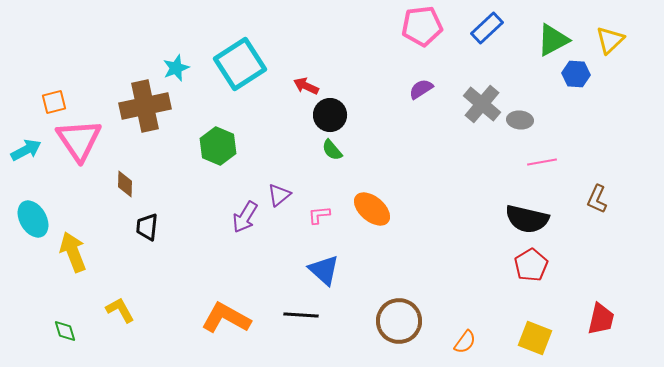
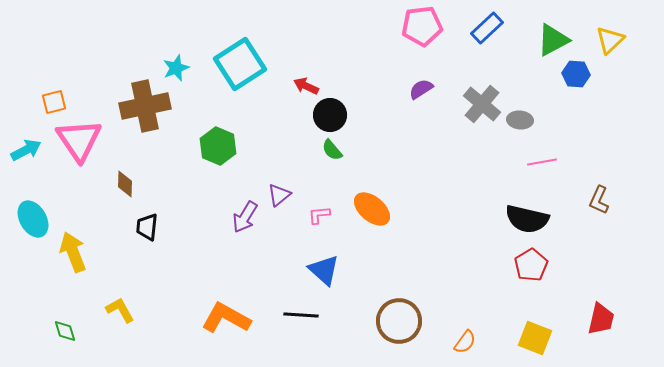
brown L-shape: moved 2 px right, 1 px down
